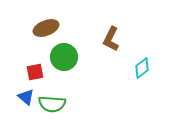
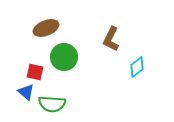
cyan diamond: moved 5 px left, 1 px up
red square: rotated 24 degrees clockwise
blue triangle: moved 5 px up
